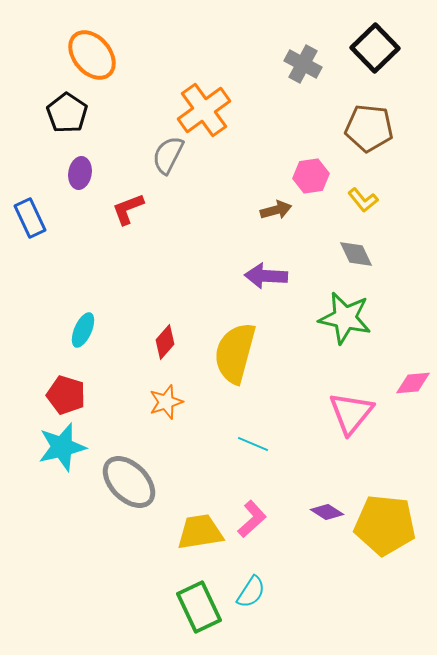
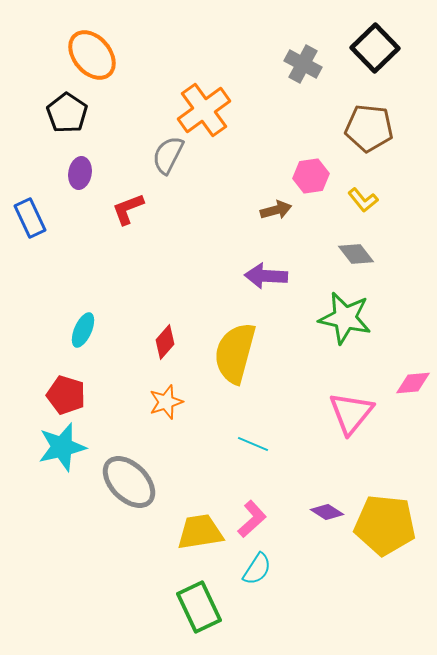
gray diamond: rotated 12 degrees counterclockwise
cyan semicircle: moved 6 px right, 23 px up
